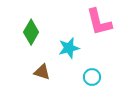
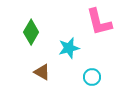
brown triangle: rotated 12 degrees clockwise
